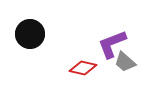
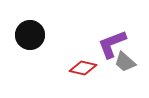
black circle: moved 1 px down
